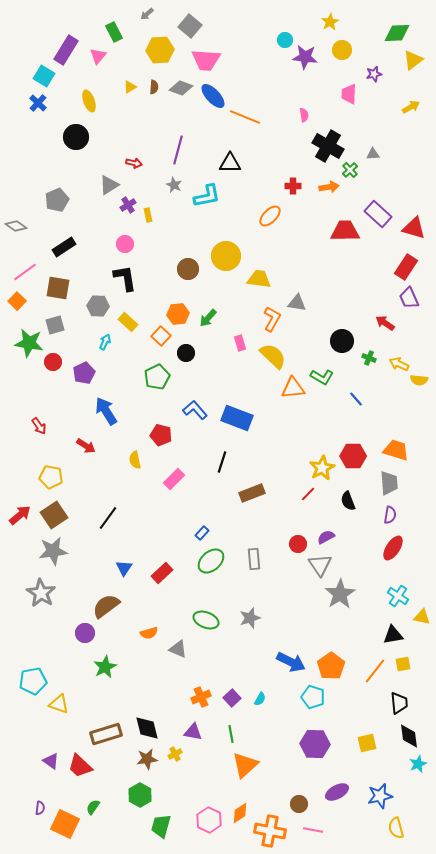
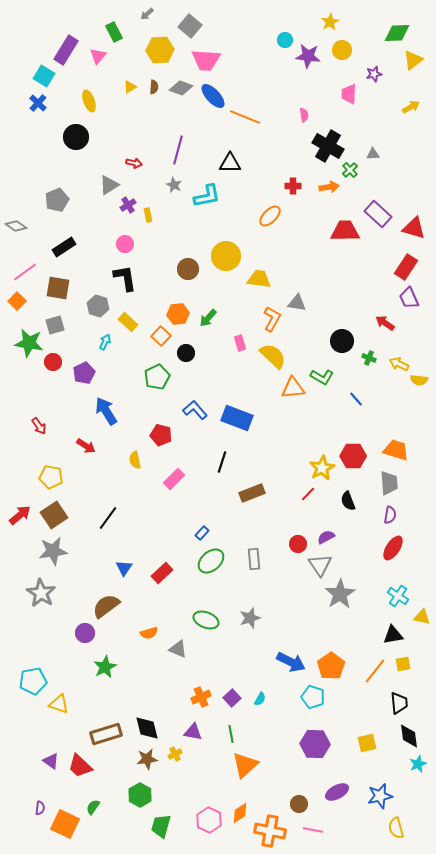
purple star at (305, 57): moved 3 px right, 1 px up
gray hexagon at (98, 306): rotated 15 degrees clockwise
